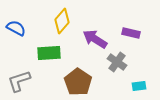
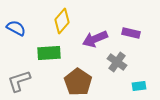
purple arrow: rotated 55 degrees counterclockwise
